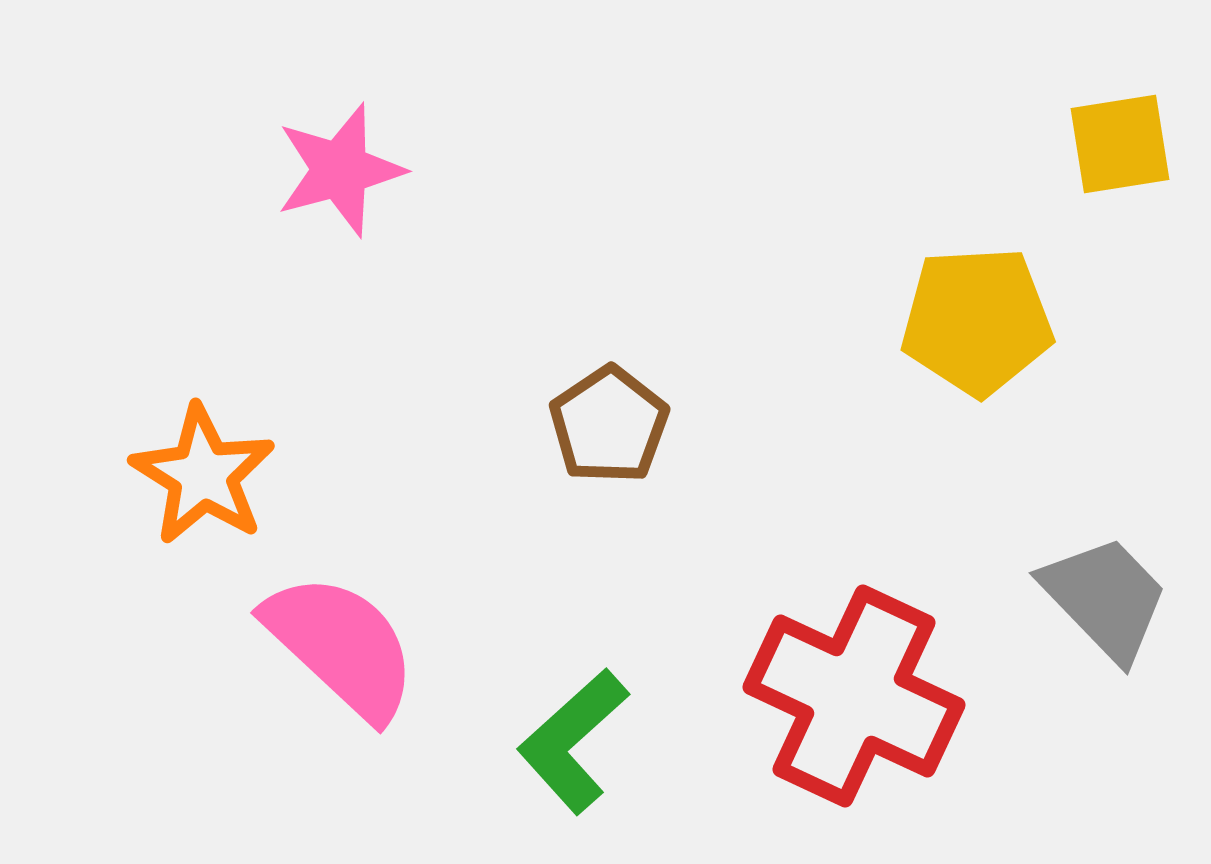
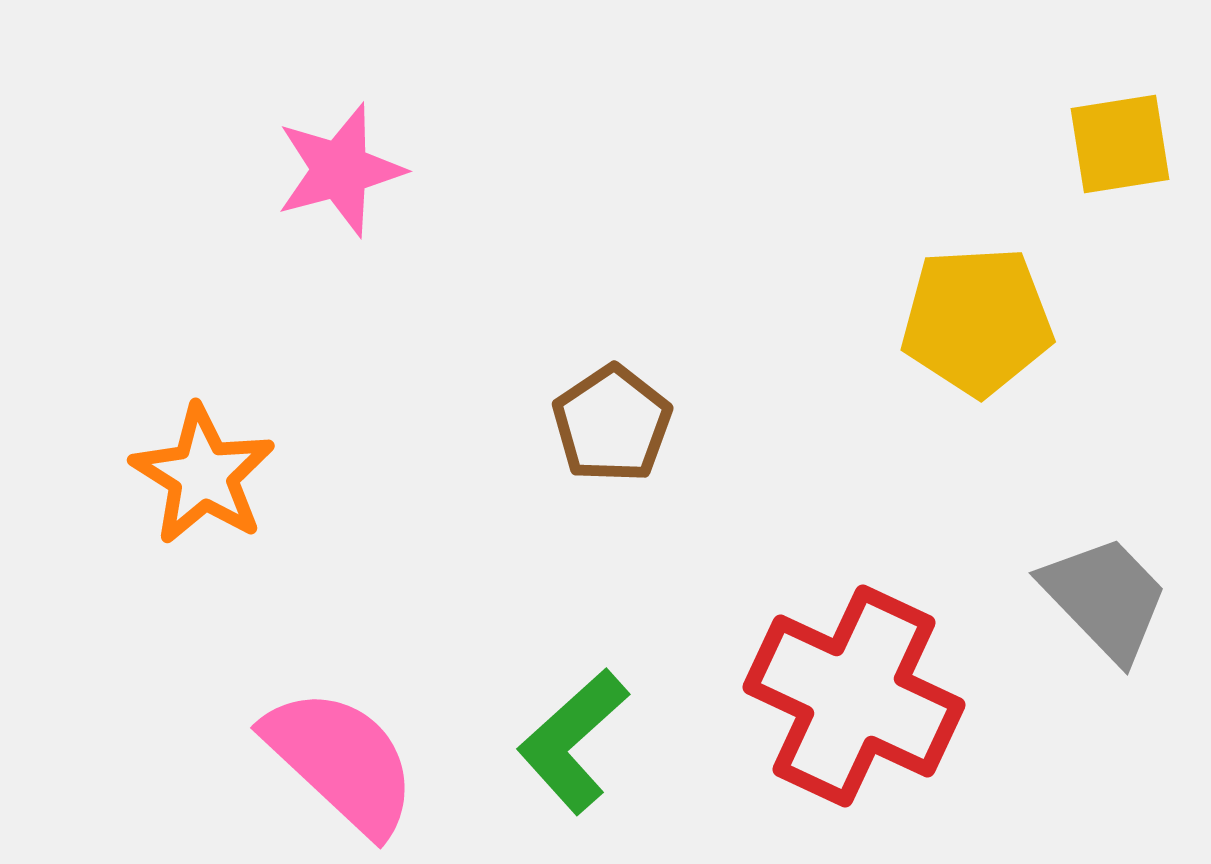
brown pentagon: moved 3 px right, 1 px up
pink semicircle: moved 115 px down
